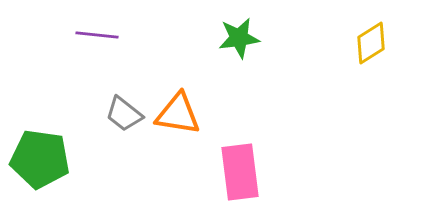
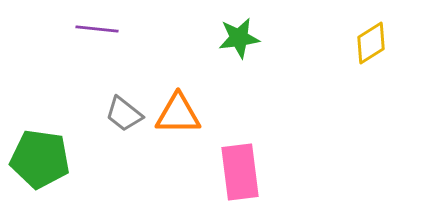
purple line: moved 6 px up
orange triangle: rotated 9 degrees counterclockwise
